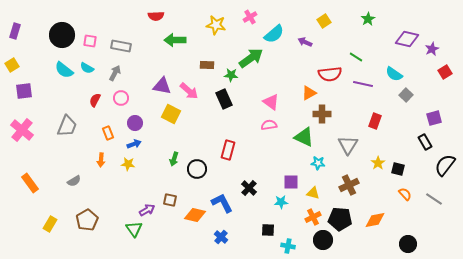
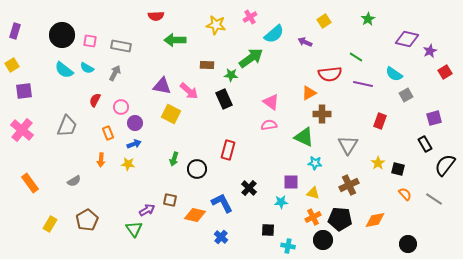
purple star at (432, 49): moved 2 px left, 2 px down
gray square at (406, 95): rotated 16 degrees clockwise
pink circle at (121, 98): moved 9 px down
red rectangle at (375, 121): moved 5 px right
black rectangle at (425, 142): moved 2 px down
cyan star at (318, 163): moved 3 px left
